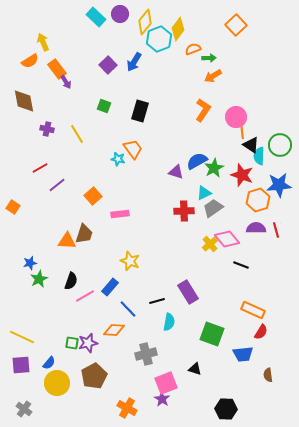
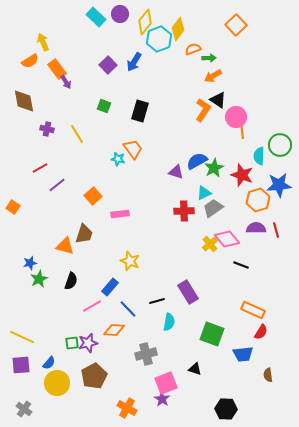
black triangle at (251, 145): moved 33 px left, 45 px up
orange triangle at (67, 241): moved 2 px left, 5 px down; rotated 12 degrees clockwise
pink line at (85, 296): moved 7 px right, 10 px down
green square at (72, 343): rotated 16 degrees counterclockwise
